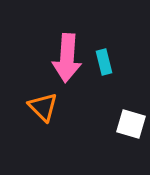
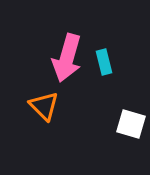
pink arrow: rotated 12 degrees clockwise
orange triangle: moved 1 px right, 1 px up
